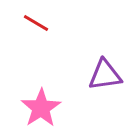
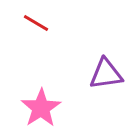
purple triangle: moved 1 px right, 1 px up
